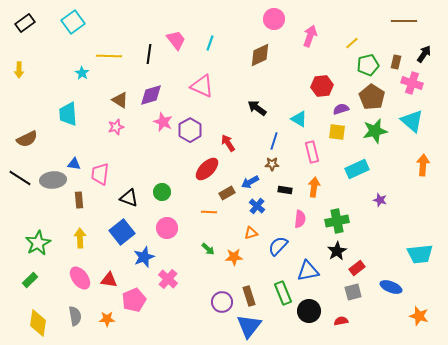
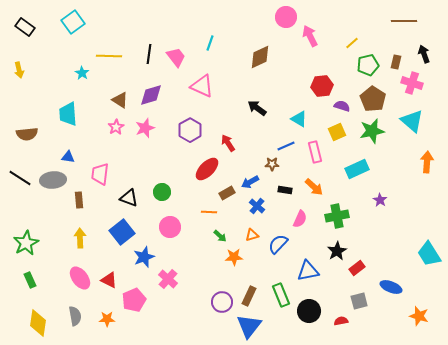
pink circle at (274, 19): moved 12 px right, 2 px up
black rectangle at (25, 23): moved 4 px down; rotated 72 degrees clockwise
pink arrow at (310, 36): rotated 45 degrees counterclockwise
pink trapezoid at (176, 40): moved 17 px down
black arrow at (424, 54): rotated 54 degrees counterclockwise
brown diamond at (260, 55): moved 2 px down
yellow arrow at (19, 70): rotated 14 degrees counterclockwise
brown pentagon at (372, 97): moved 1 px right, 2 px down
purple semicircle at (341, 109): moved 1 px right, 3 px up; rotated 35 degrees clockwise
pink star at (163, 122): moved 18 px left, 6 px down; rotated 30 degrees clockwise
pink star at (116, 127): rotated 14 degrees counterclockwise
green star at (375, 131): moved 3 px left
yellow square at (337, 132): rotated 30 degrees counterclockwise
brown semicircle at (27, 139): moved 5 px up; rotated 20 degrees clockwise
blue line at (274, 141): moved 12 px right, 5 px down; rotated 48 degrees clockwise
pink rectangle at (312, 152): moved 3 px right
blue triangle at (74, 164): moved 6 px left, 7 px up
orange arrow at (423, 165): moved 4 px right, 3 px up
orange arrow at (314, 187): rotated 126 degrees clockwise
purple star at (380, 200): rotated 16 degrees clockwise
pink semicircle at (300, 219): rotated 18 degrees clockwise
green cross at (337, 221): moved 5 px up
pink circle at (167, 228): moved 3 px right, 1 px up
orange triangle at (251, 233): moved 1 px right, 2 px down
green star at (38, 243): moved 12 px left
blue semicircle at (278, 246): moved 2 px up
green arrow at (208, 249): moved 12 px right, 13 px up
cyan trapezoid at (420, 254): moved 9 px right; rotated 64 degrees clockwise
green rectangle at (30, 280): rotated 70 degrees counterclockwise
red triangle at (109, 280): rotated 18 degrees clockwise
gray square at (353, 292): moved 6 px right, 9 px down
green rectangle at (283, 293): moved 2 px left, 2 px down
brown rectangle at (249, 296): rotated 42 degrees clockwise
